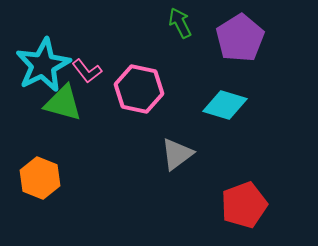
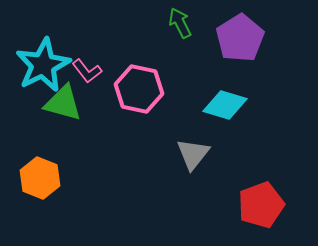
gray triangle: moved 16 px right; rotated 15 degrees counterclockwise
red pentagon: moved 17 px right
